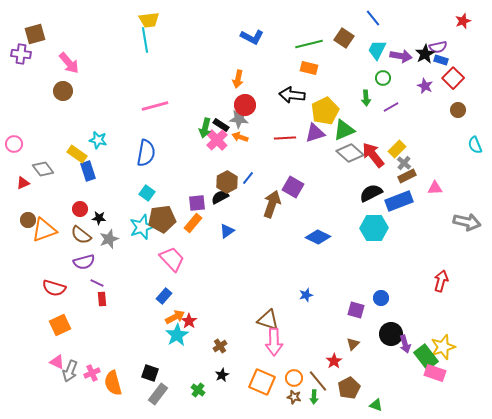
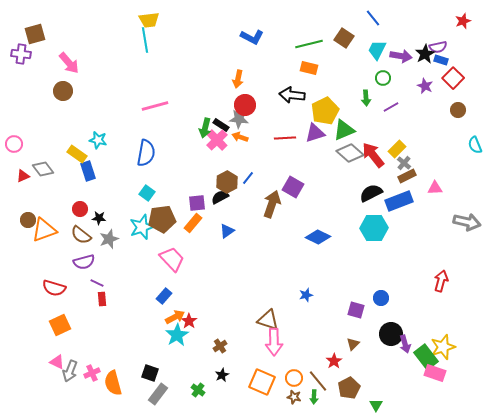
red triangle at (23, 183): moved 7 px up
green triangle at (376, 405): rotated 40 degrees clockwise
